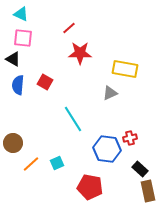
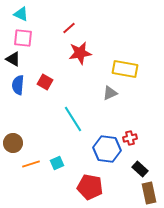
red star: rotated 10 degrees counterclockwise
orange line: rotated 24 degrees clockwise
brown rectangle: moved 1 px right, 2 px down
